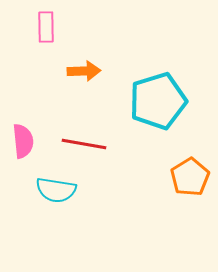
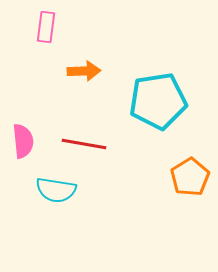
pink rectangle: rotated 8 degrees clockwise
cyan pentagon: rotated 8 degrees clockwise
